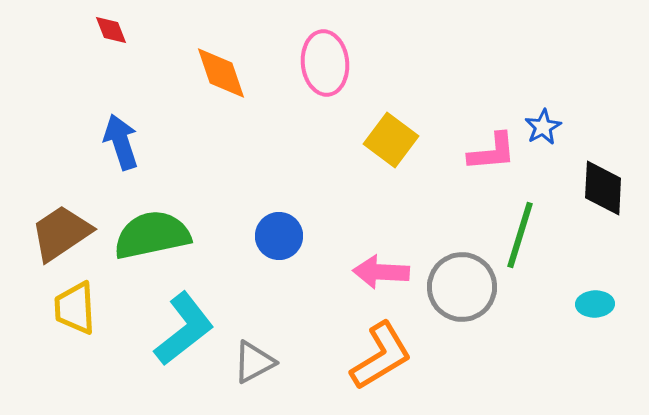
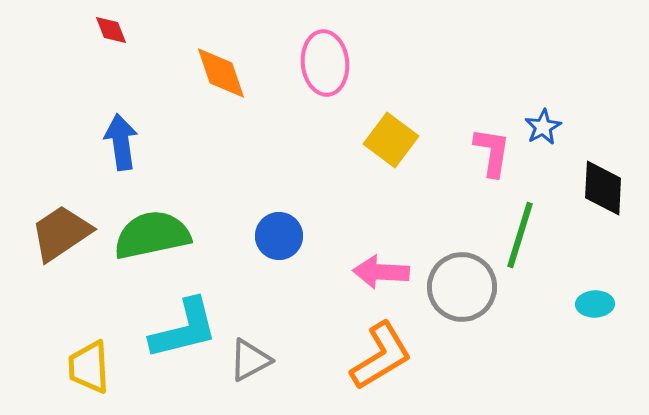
blue arrow: rotated 10 degrees clockwise
pink L-shape: rotated 76 degrees counterclockwise
yellow trapezoid: moved 14 px right, 59 px down
cyan L-shape: rotated 24 degrees clockwise
gray triangle: moved 4 px left, 2 px up
